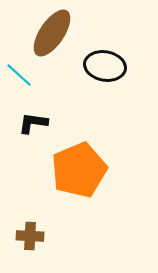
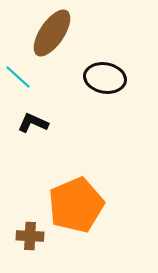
black ellipse: moved 12 px down
cyan line: moved 1 px left, 2 px down
black L-shape: rotated 16 degrees clockwise
orange pentagon: moved 3 px left, 35 px down
